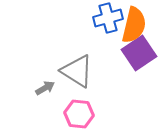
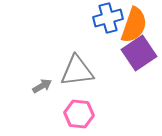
orange semicircle: rotated 6 degrees clockwise
gray triangle: rotated 39 degrees counterclockwise
gray arrow: moved 3 px left, 2 px up
